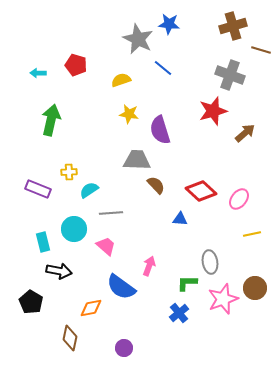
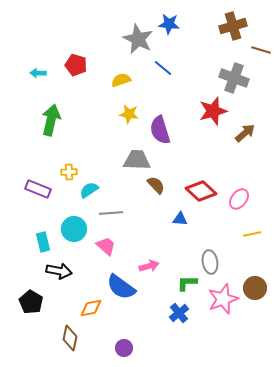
gray cross: moved 4 px right, 3 px down
pink arrow: rotated 54 degrees clockwise
